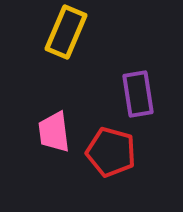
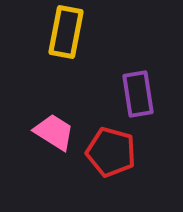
yellow rectangle: rotated 12 degrees counterclockwise
pink trapezoid: rotated 129 degrees clockwise
